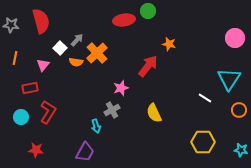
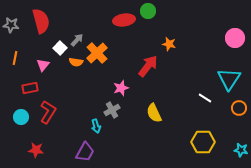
orange circle: moved 2 px up
